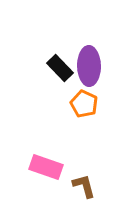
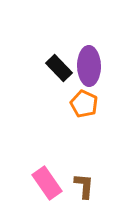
black rectangle: moved 1 px left
pink rectangle: moved 1 px right, 16 px down; rotated 36 degrees clockwise
brown L-shape: rotated 20 degrees clockwise
